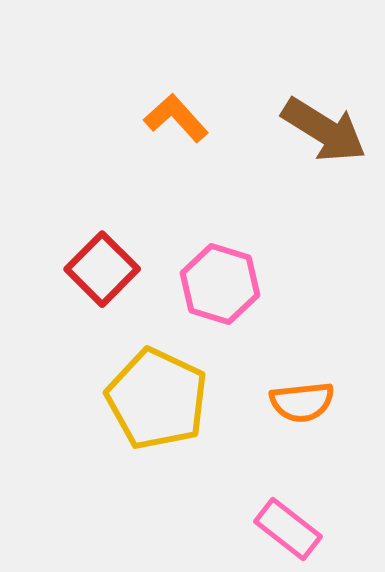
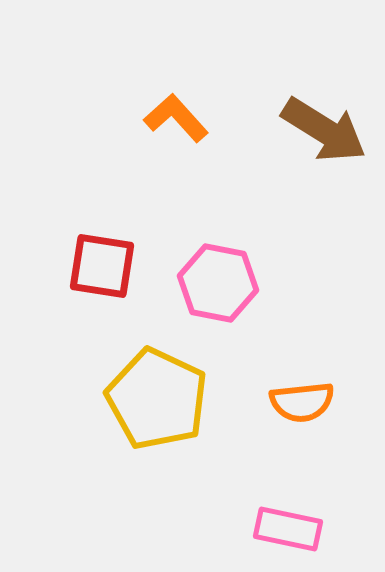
red square: moved 3 px up; rotated 36 degrees counterclockwise
pink hexagon: moved 2 px left, 1 px up; rotated 6 degrees counterclockwise
pink rectangle: rotated 26 degrees counterclockwise
